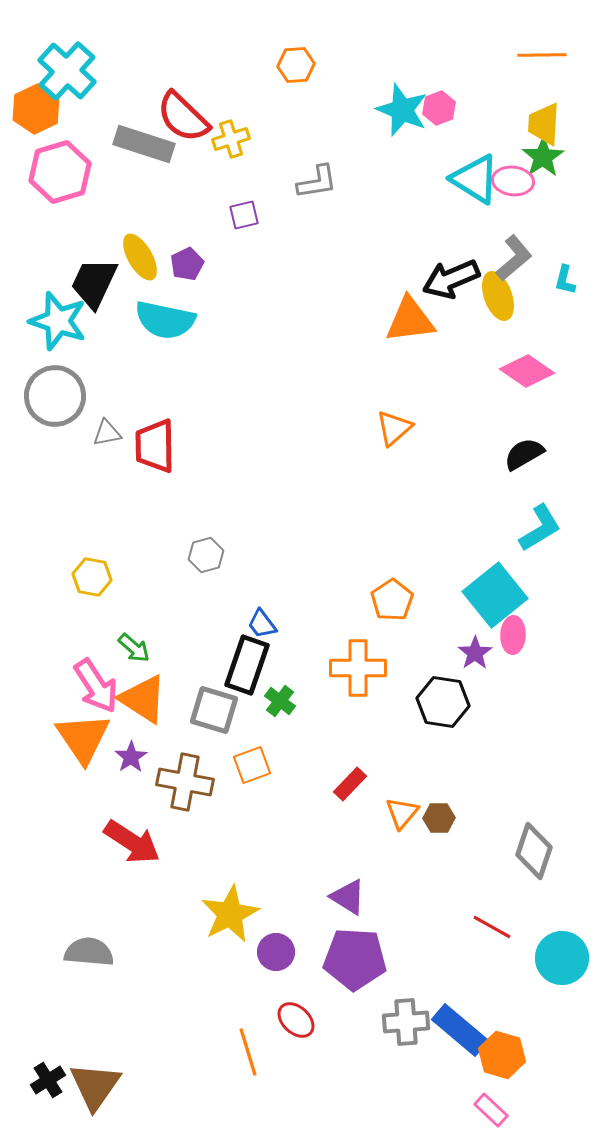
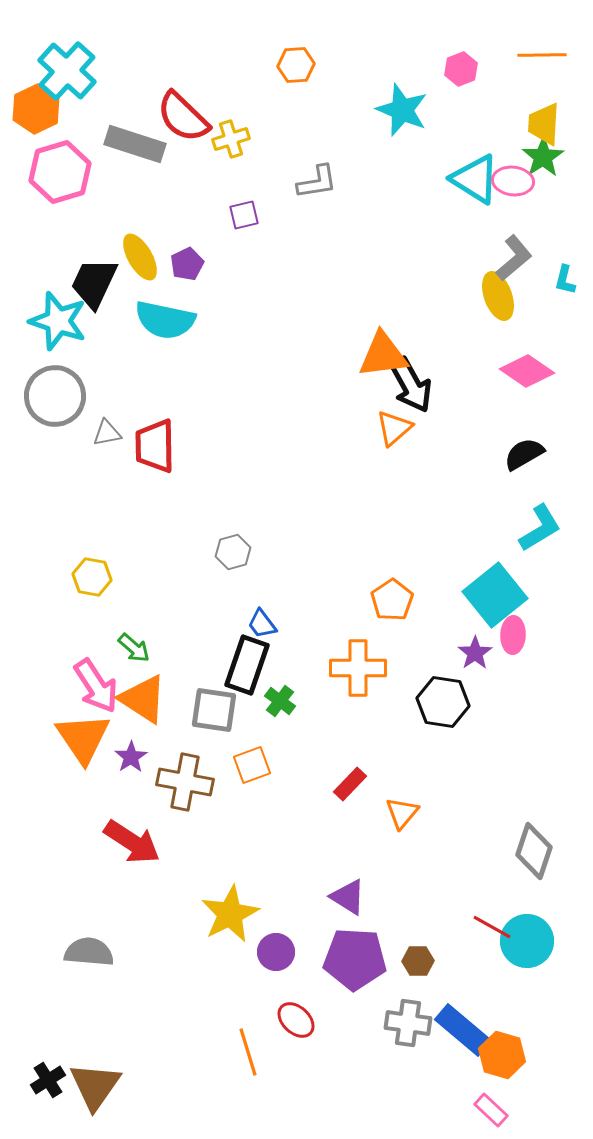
pink hexagon at (439, 108): moved 22 px right, 39 px up
gray rectangle at (144, 144): moved 9 px left
black arrow at (451, 279): moved 40 px left, 106 px down; rotated 96 degrees counterclockwise
orange triangle at (410, 320): moved 27 px left, 35 px down
gray hexagon at (206, 555): moved 27 px right, 3 px up
gray square at (214, 710): rotated 9 degrees counterclockwise
brown hexagon at (439, 818): moved 21 px left, 143 px down
cyan circle at (562, 958): moved 35 px left, 17 px up
gray cross at (406, 1022): moved 2 px right, 1 px down; rotated 12 degrees clockwise
blue rectangle at (460, 1030): moved 3 px right
